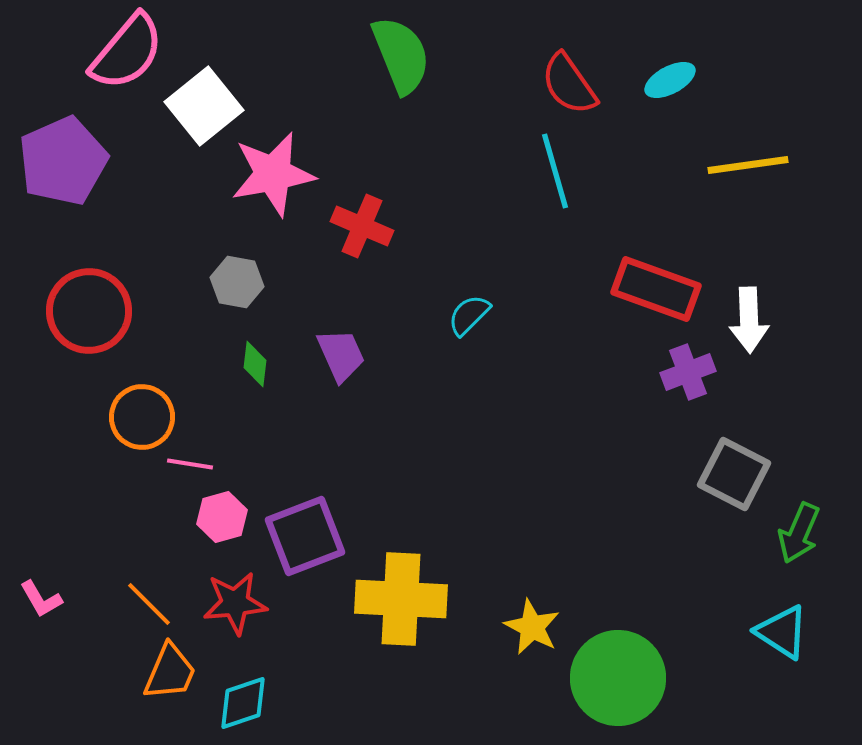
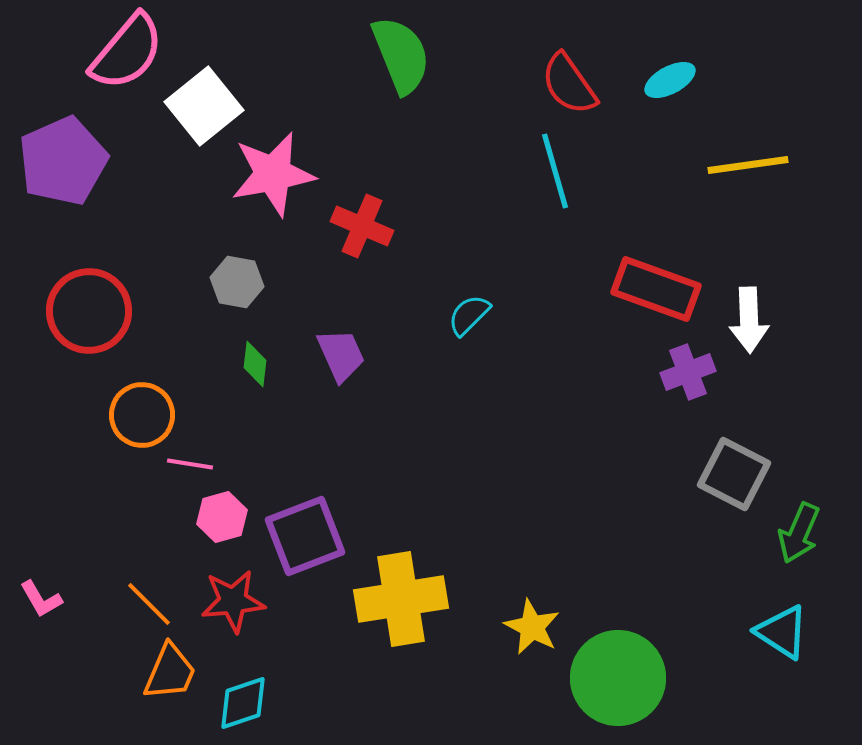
orange circle: moved 2 px up
yellow cross: rotated 12 degrees counterclockwise
red star: moved 2 px left, 2 px up
